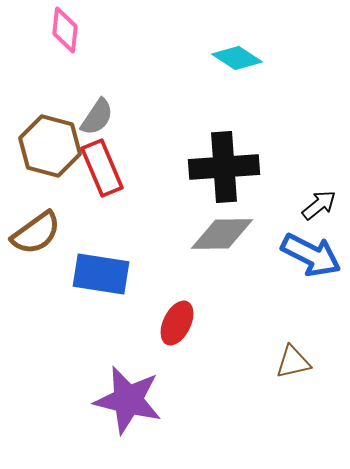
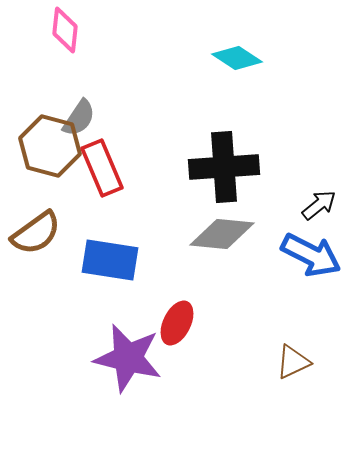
gray semicircle: moved 18 px left, 1 px down
gray diamond: rotated 6 degrees clockwise
blue rectangle: moved 9 px right, 14 px up
brown triangle: rotated 12 degrees counterclockwise
purple star: moved 42 px up
